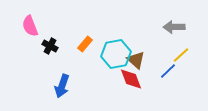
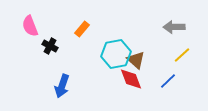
orange rectangle: moved 3 px left, 15 px up
yellow line: moved 1 px right
blue line: moved 10 px down
